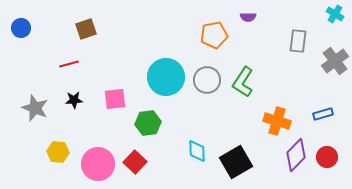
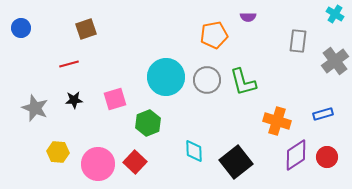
green L-shape: rotated 48 degrees counterclockwise
pink square: rotated 10 degrees counterclockwise
green hexagon: rotated 15 degrees counterclockwise
cyan diamond: moved 3 px left
purple diamond: rotated 12 degrees clockwise
black square: rotated 8 degrees counterclockwise
